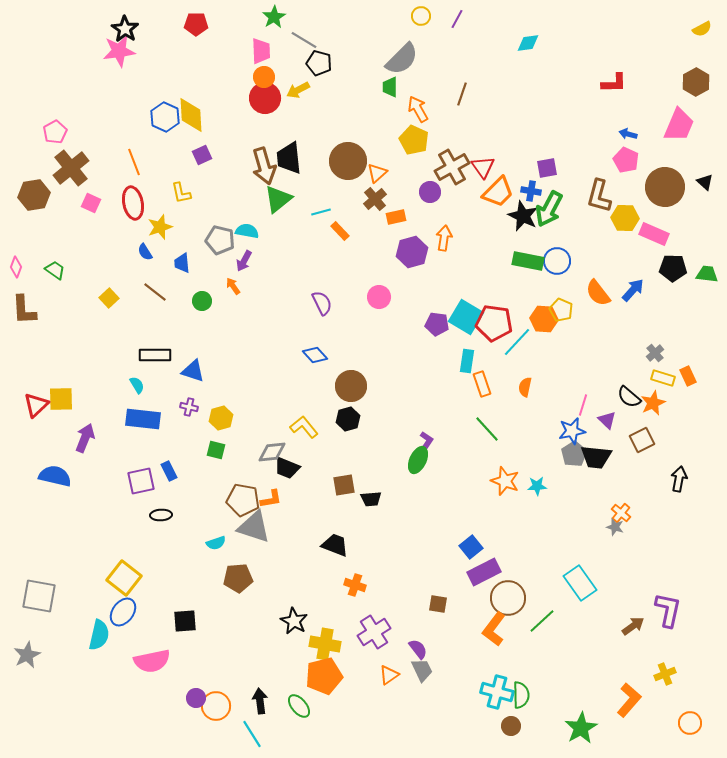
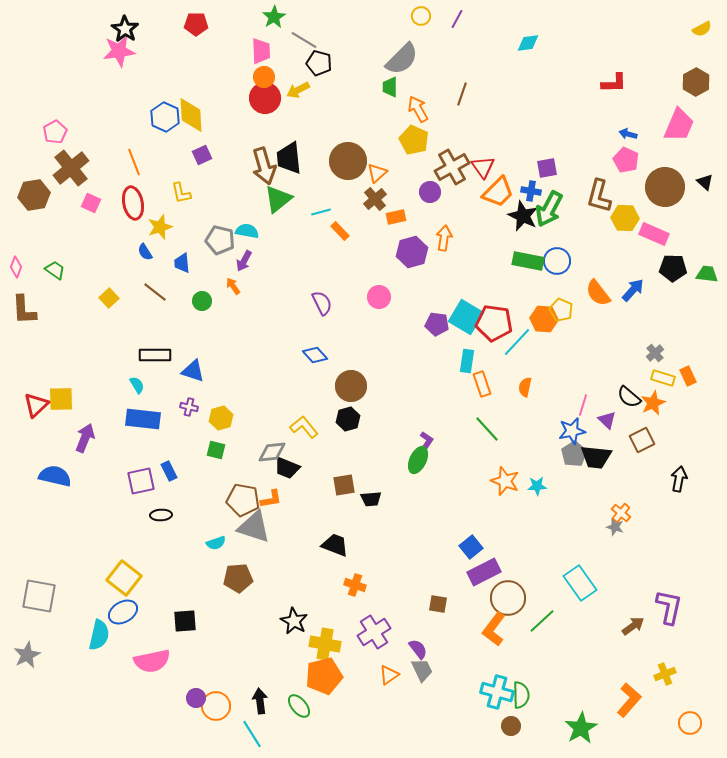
purple L-shape at (668, 610): moved 1 px right, 3 px up
blue ellipse at (123, 612): rotated 24 degrees clockwise
